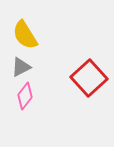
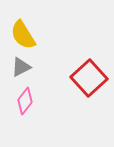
yellow semicircle: moved 2 px left
pink diamond: moved 5 px down
